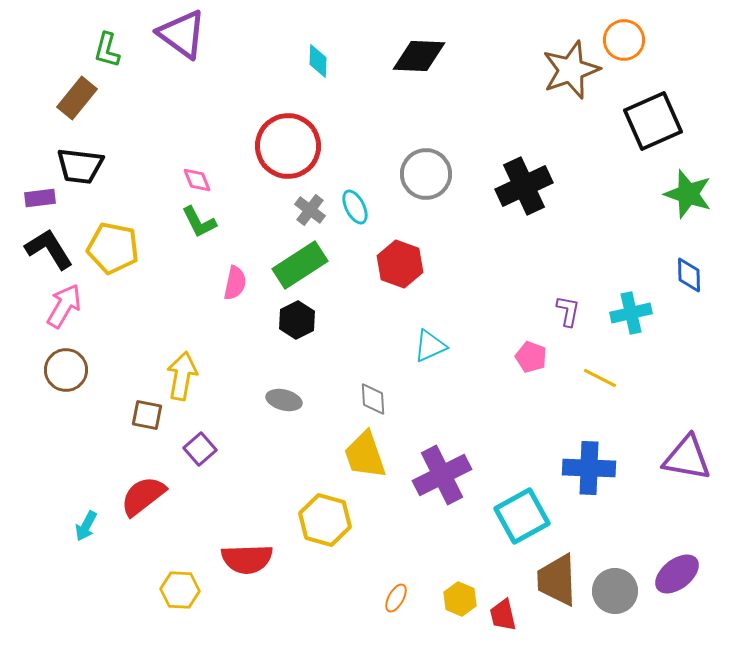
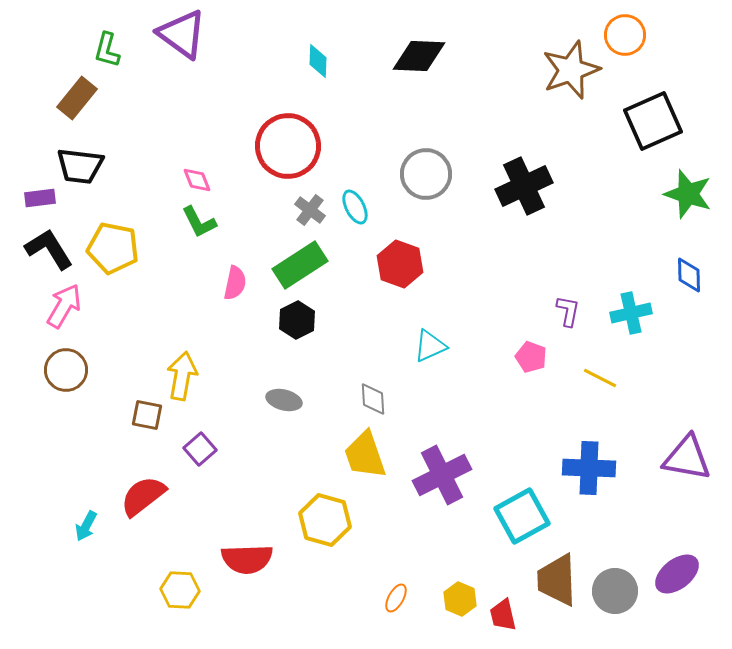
orange circle at (624, 40): moved 1 px right, 5 px up
